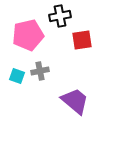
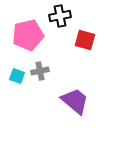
red square: moved 3 px right; rotated 25 degrees clockwise
